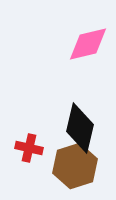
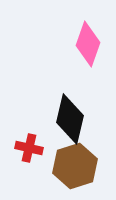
pink diamond: rotated 57 degrees counterclockwise
black diamond: moved 10 px left, 9 px up
